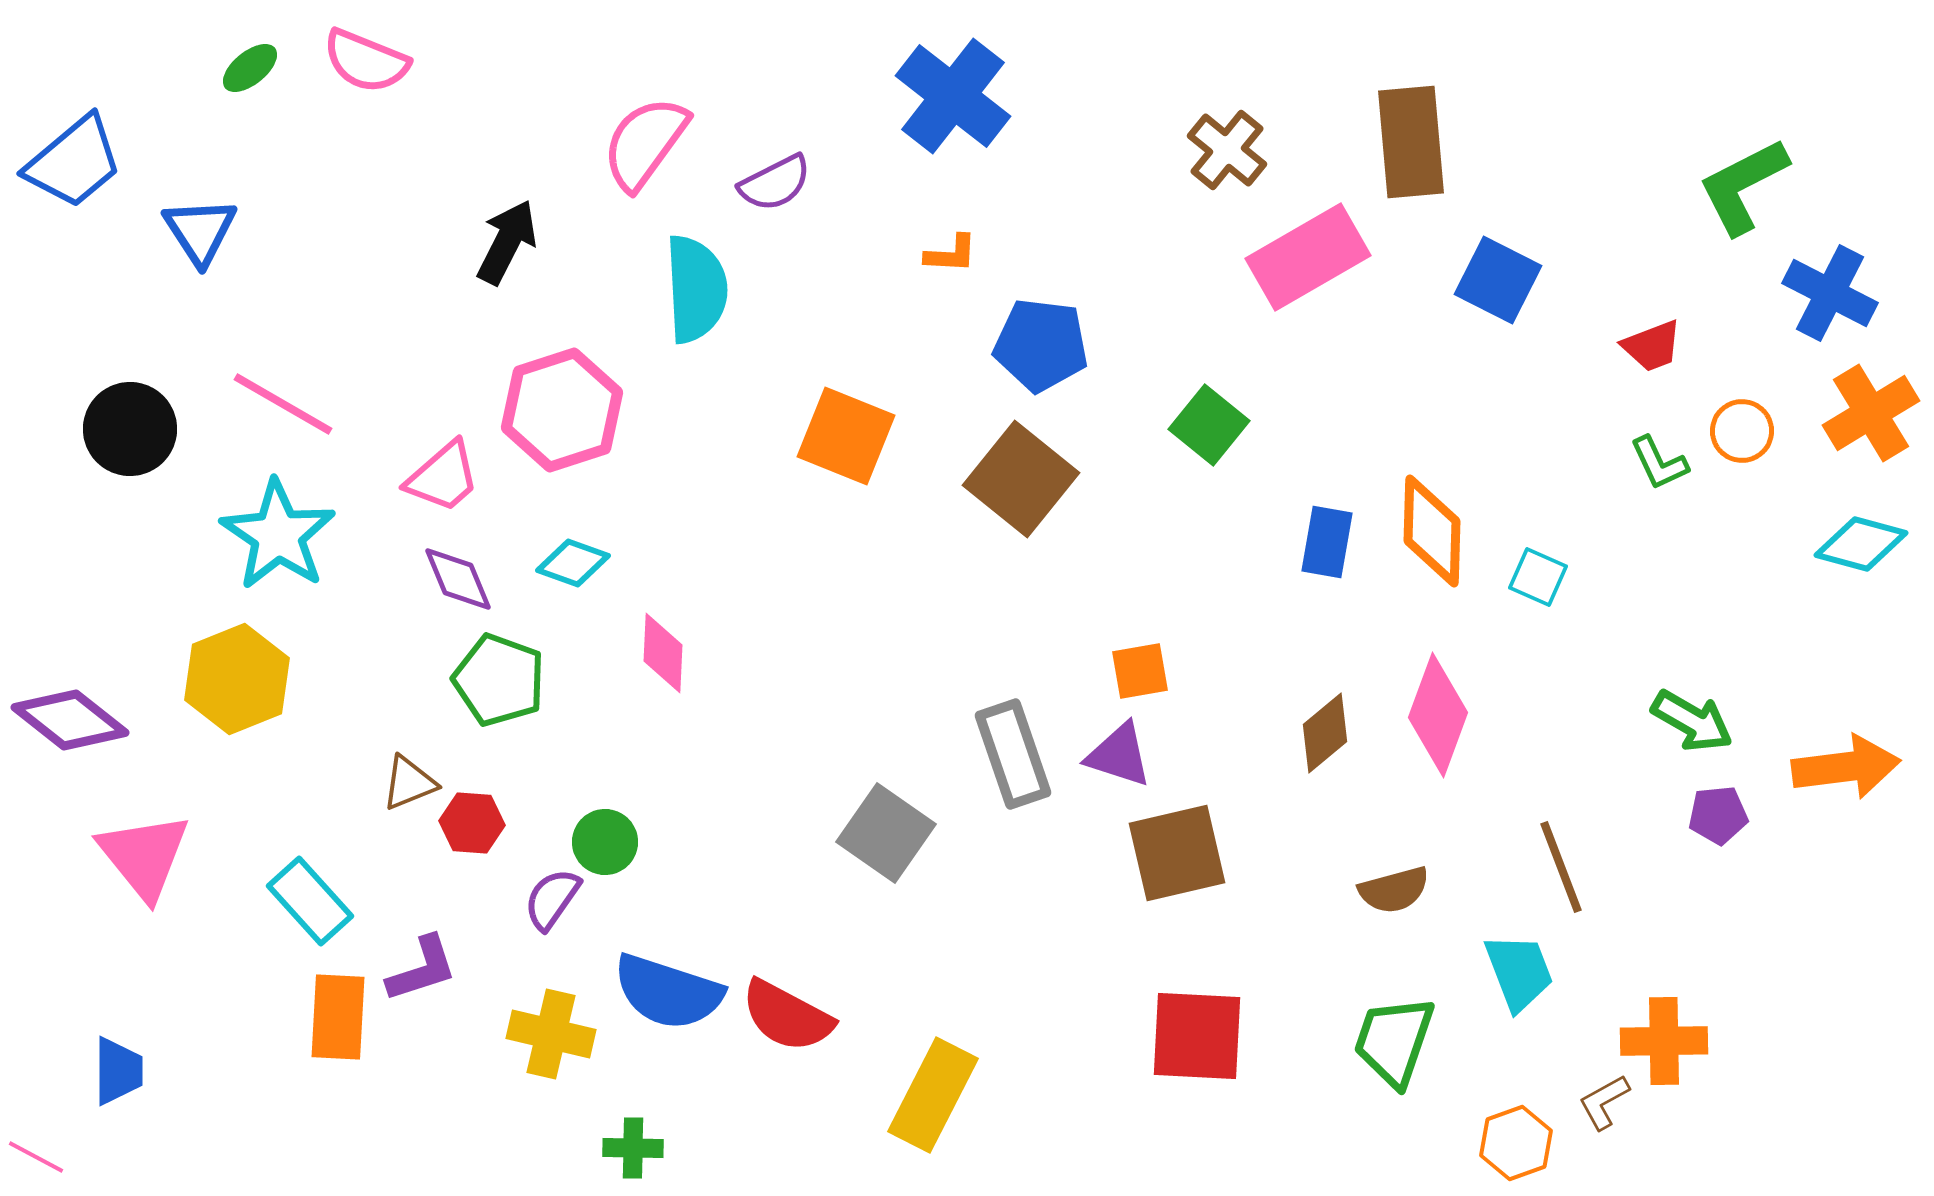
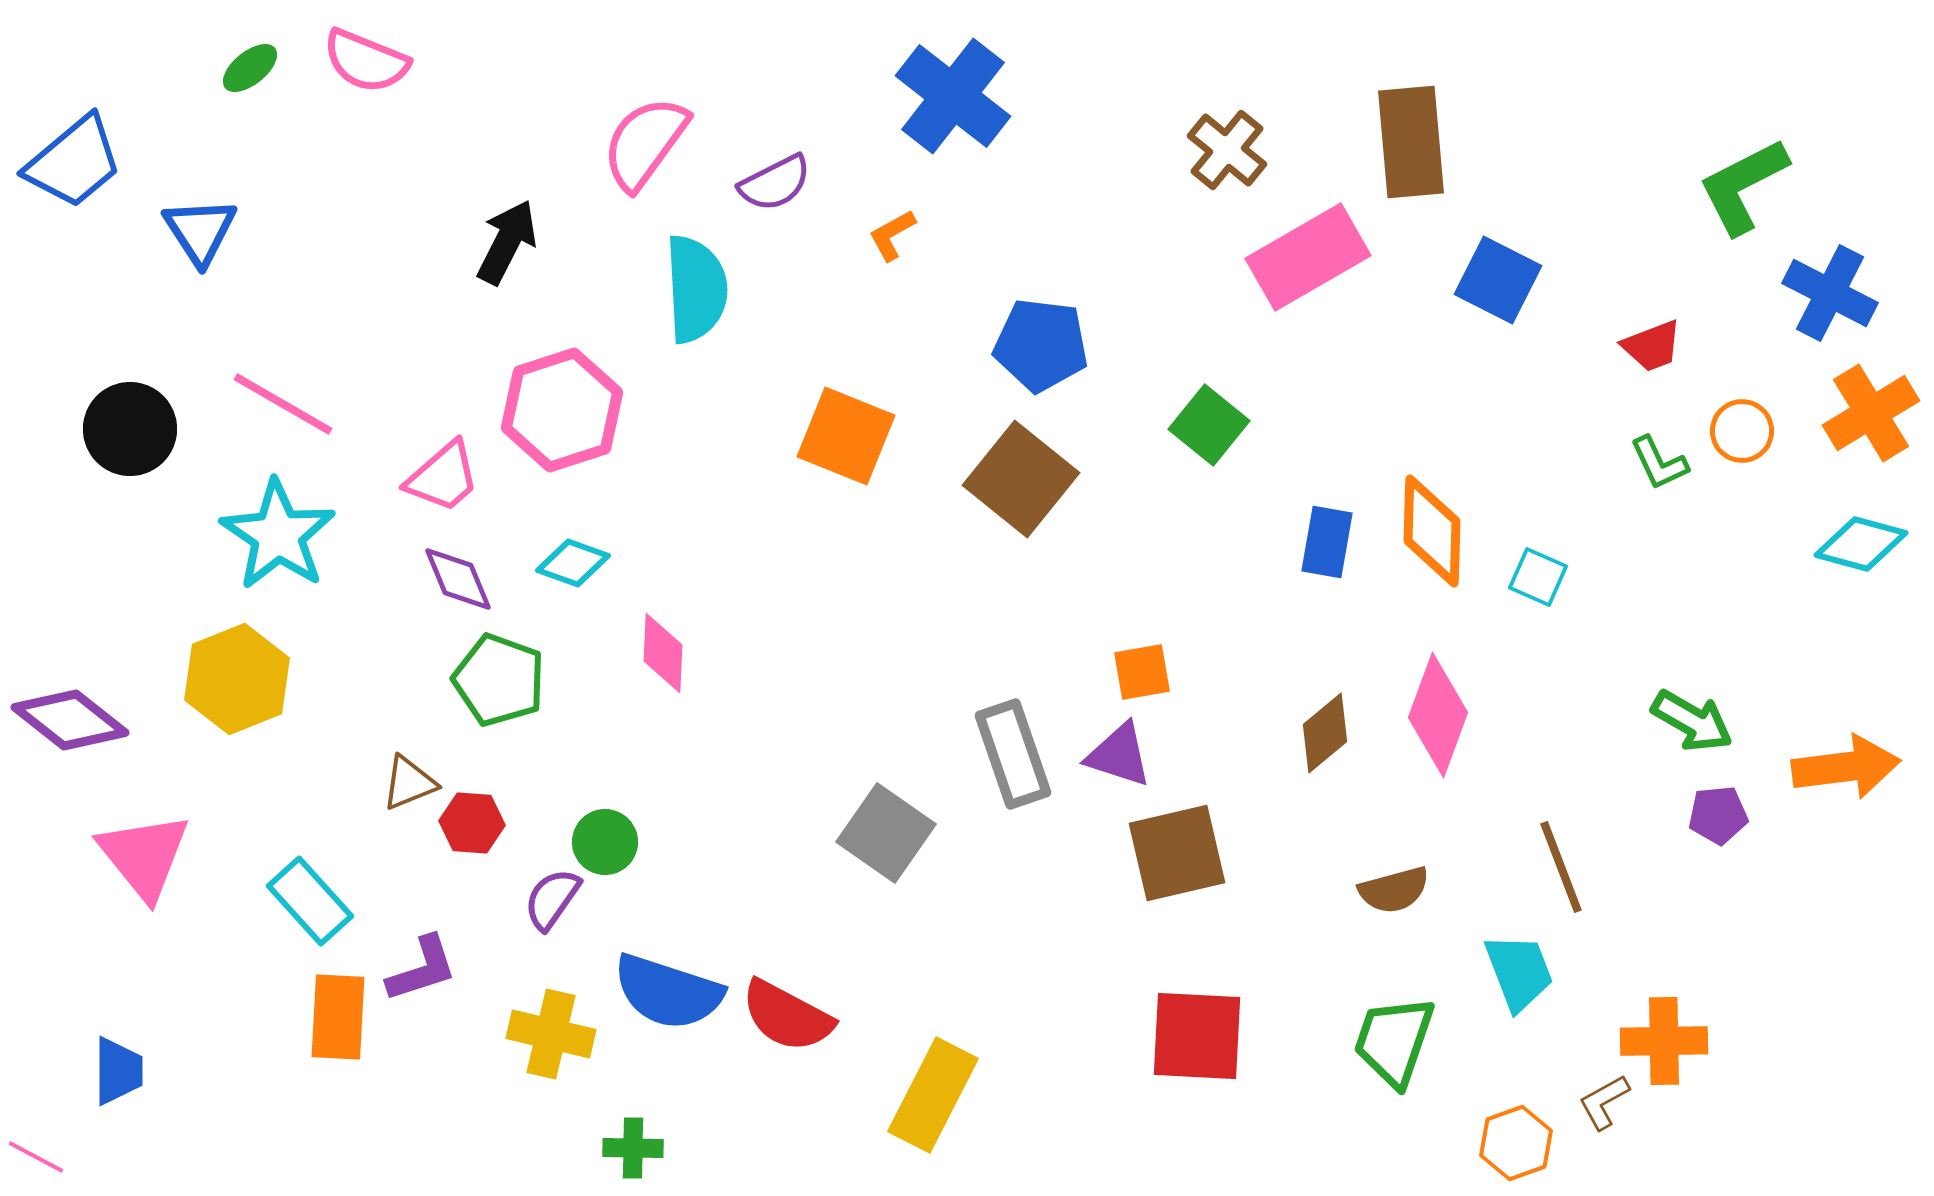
orange L-shape at (951, 254): moved 59 px left, 19 px up; rotated 148 degrees clockwise
orange square at (1140, 671): moved 2 px right, 1 px down
